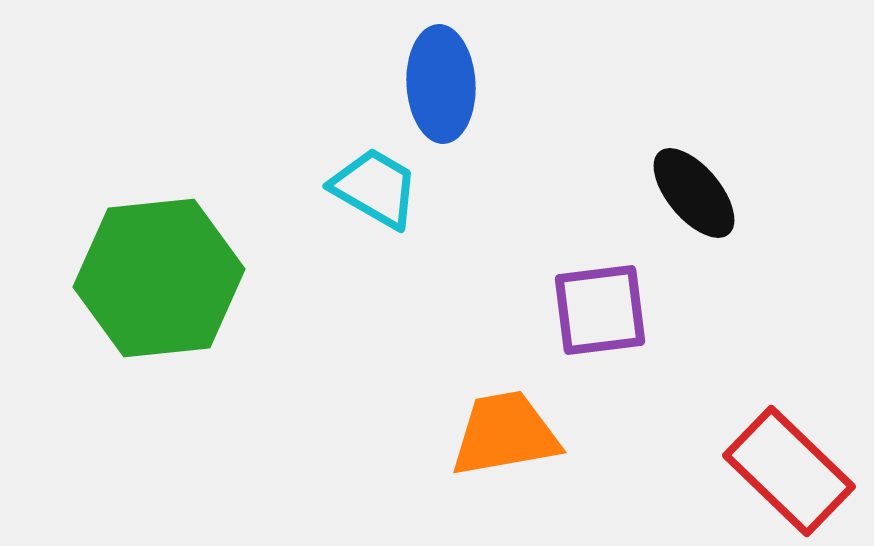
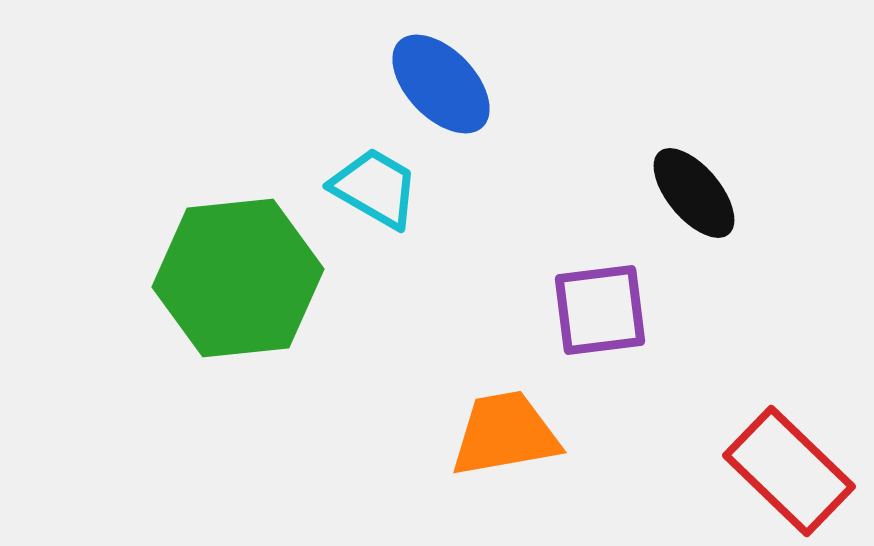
blue ellipse: rotated 41 degrees counterclockwise
green hexagon: moved 79 px right
